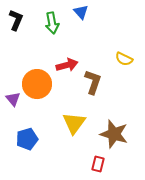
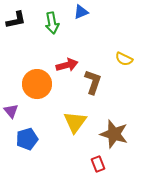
blue triangle: rotated 49 degrees clockwise
black L-shape: rotated 55 degrees clockwise
purple triangle: moved 2 px left, 12 px down
yellow triangle: moved 1 px right, 1 px up
red rectangle: rotated 35 degrees counterclockwise
